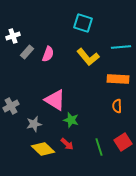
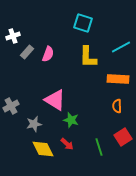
cyan line: rotated 24 degrees counterclockwise
yellow L-shape: rotated 40 degrees clockwise
red square: moved 5 px up
yellow diamond: rotated 20 degrees clockwise
